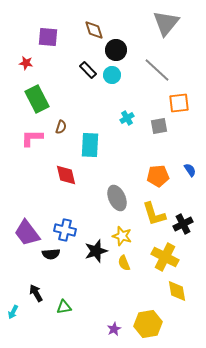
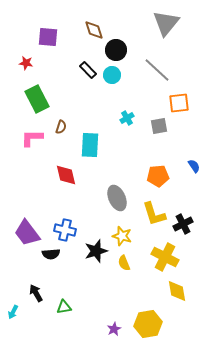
blue semicircle: moved 4 px right, 4 px up
